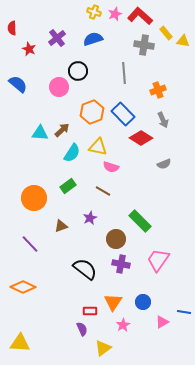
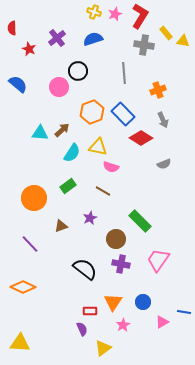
red L-shape at (140, 16): rotated 80 degrees clockwise
